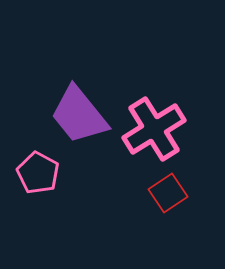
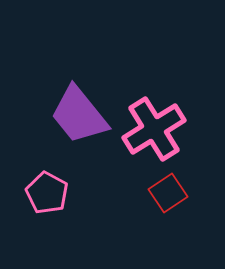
pink pentagon: moved 9 px right, 20 px down
